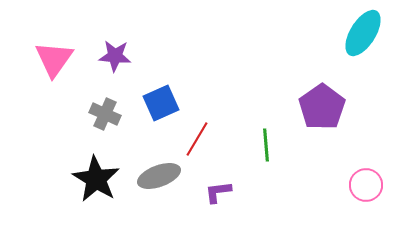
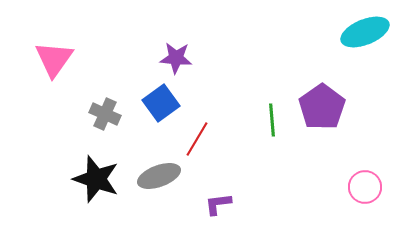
cyan ellipse: moved 2 px right, 1 px up; rotated 36 degrees clockwise
purple star: moved 61 px right, 2 px down
blue square: rotated 12 degrees counterclockwise
green line: moved 6 px right, 25 px up
black star: rotated 12 degrees counterclockwise
pink circle: moved 1 px left, 2 px down
purple L-shape: moved 12 px down
